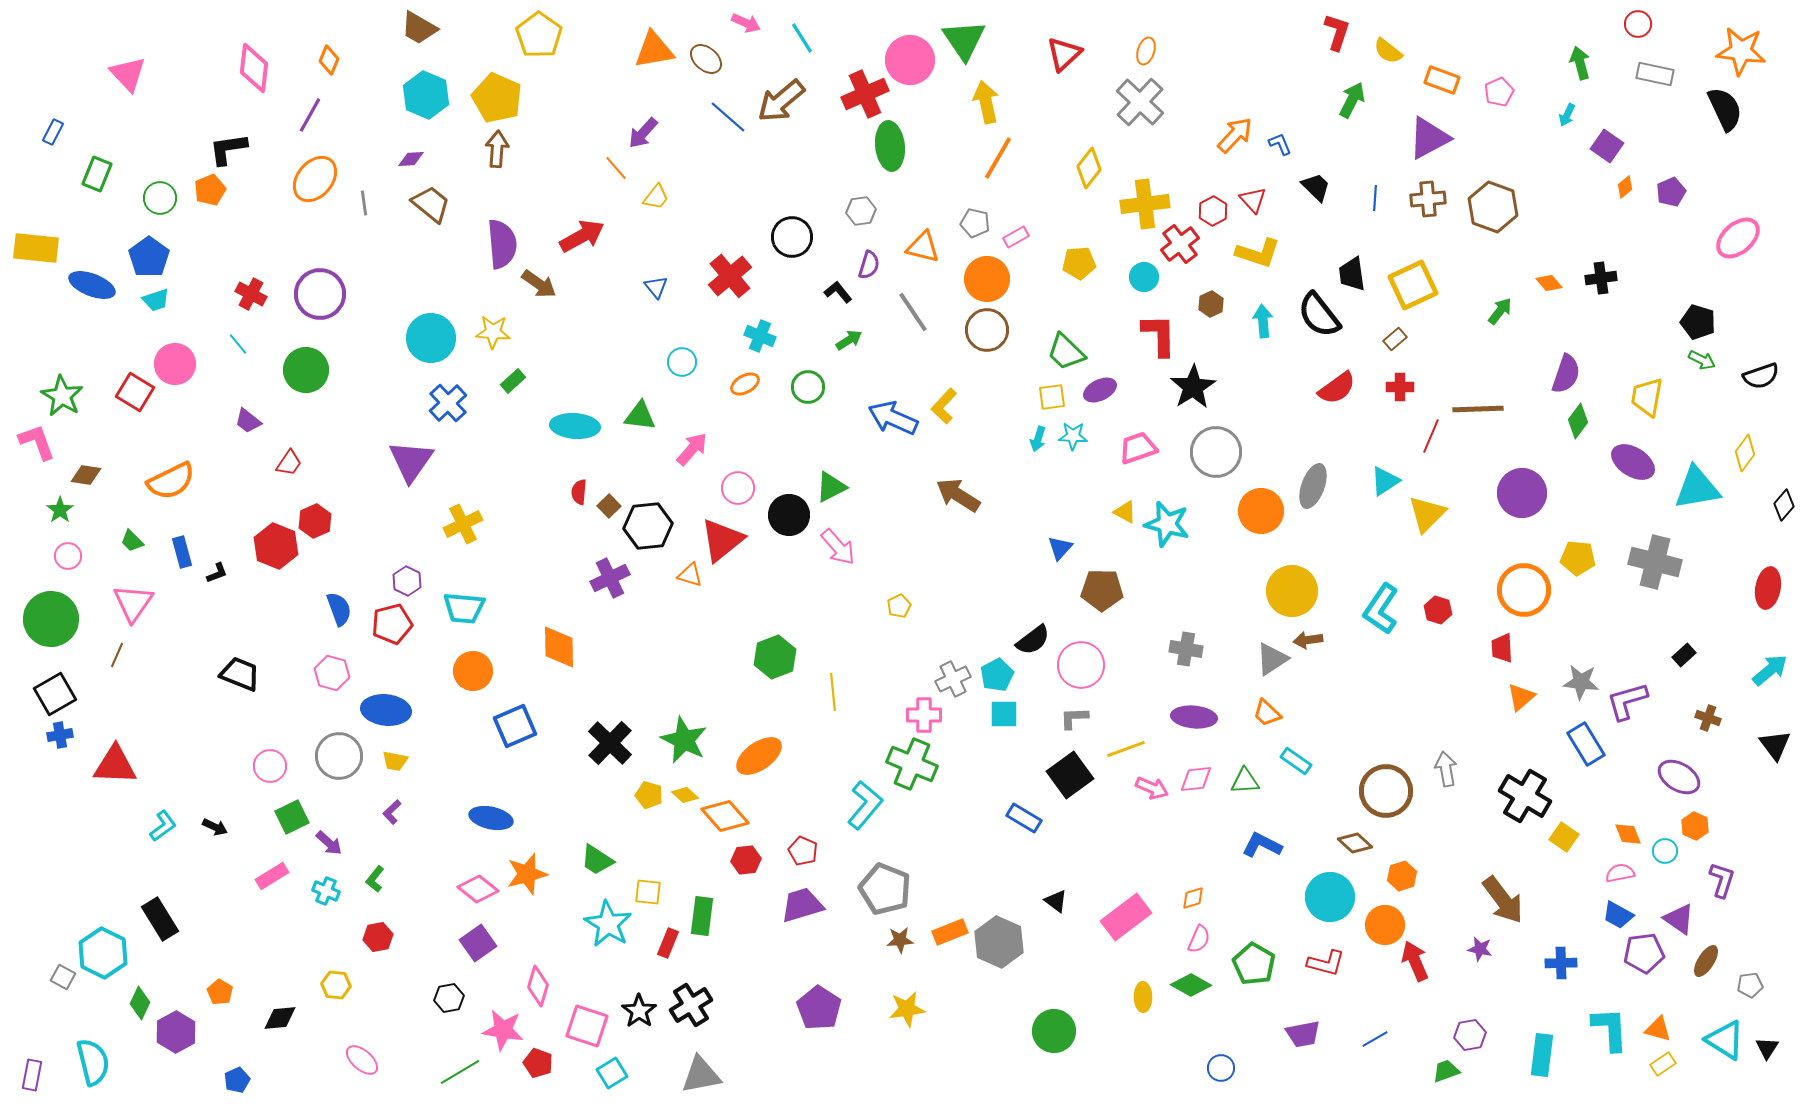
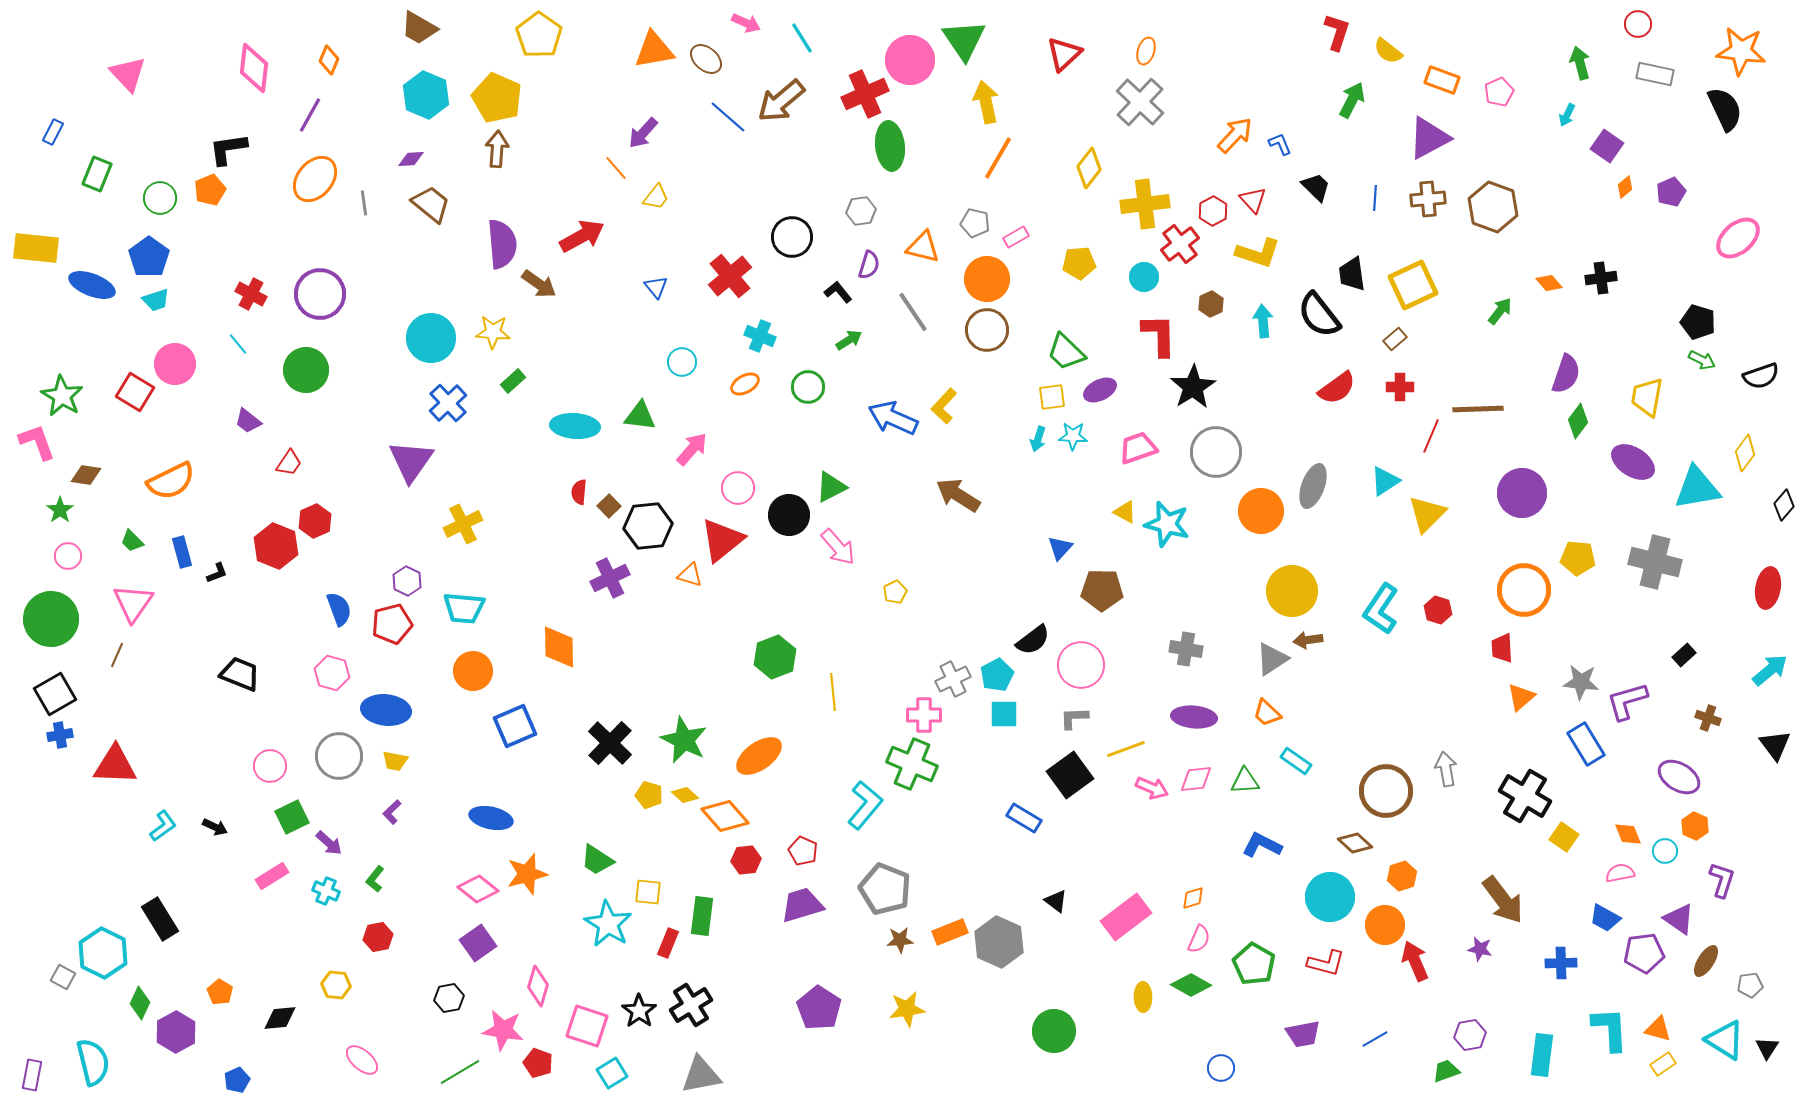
yellow pentagon at (899, 606): moved 4 px left, 14 px up
blue trapezoid at (1618, 915): moved 13 px left, 3 px down
